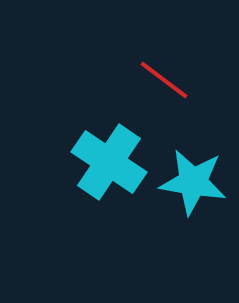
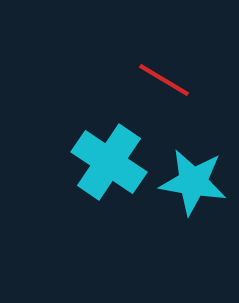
red line: rotated 6 degrees counterclockwise
